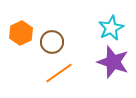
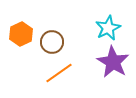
cyan star: moved 3 px left
orange hexagon: moved 1 px down
purple star: rotated 12 degrees clockwise
